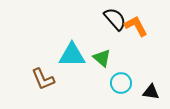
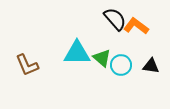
orange L-shape: rotated 25 degrees counterclockwise
cyan triangle: moved 5 px right, 2 px up
brown L-shape: moved 16 px left, 14 px up
cyan circle: moved 18 px up
black triangle: moved 26 px up
